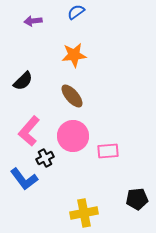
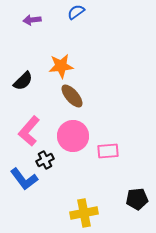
purple arrow: moved 1 px left, 1 px up
orange star: moved 13 px left, 11 px down
black cross: moved 2 px down
